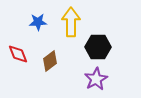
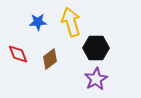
yellow arrow: rotated 16 degrees counterclockwise
black hexagon: moved 2 px left, 1 px down
brown diamond: moved 2 px up
